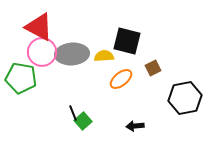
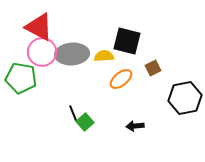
green square: moved 2 px right, 1 px down
